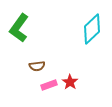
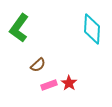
cyan diamond: rotated 44 degrees counterclockwise
brown semicircle: moved 1 px right, 1 px up; rotated 35 degrees counterclockwise
red star: moved 1 px left, 1 px down
